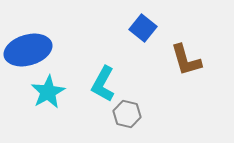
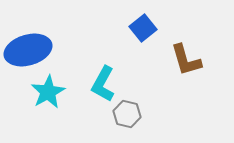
blue square: rotated 12 degrees clockwise
